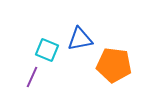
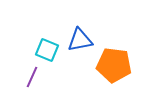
blue triangle: moved 1 px down
